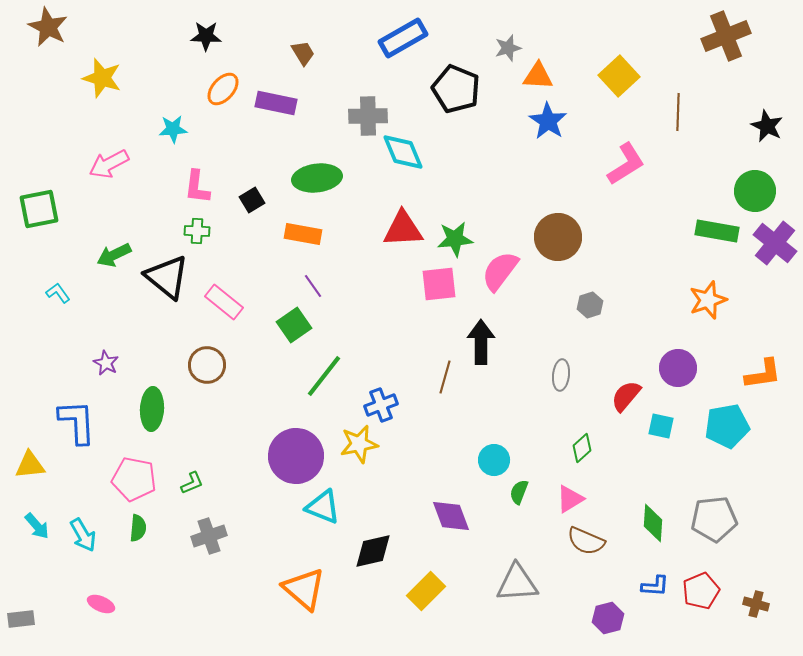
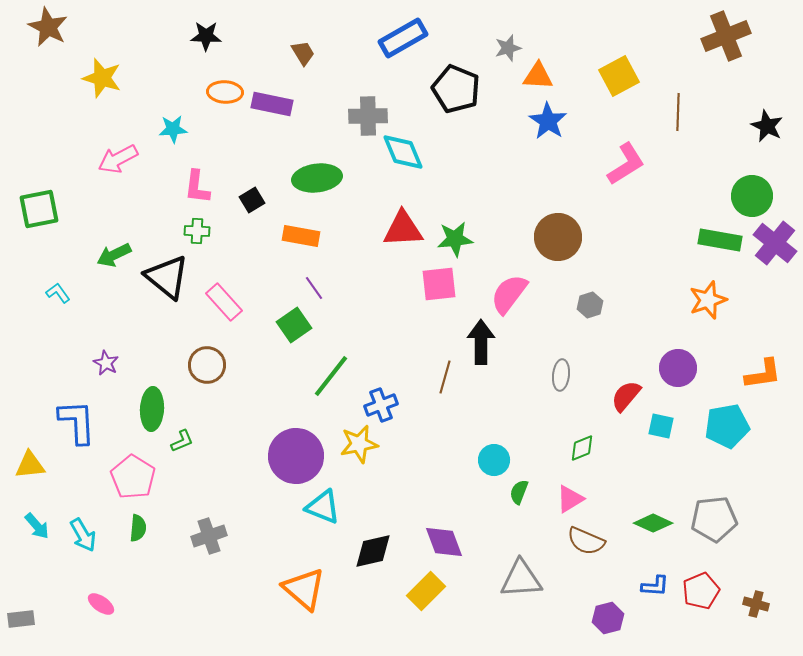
yellow square at (619, 76): rotated 15 degrees clockwise
orange ellipse at (223, 89): moved 2 px right, 3 px down; rotated 52 degrees clockwise
purple rectangle at (276, 103): moved 4 px left, 1 px down
pink arrow at (109, 164): moved 9 px right, 5 px up
green circle at (755, 191): moved 3 px left, 5 px down
green rectangle at (717, 231): moved 3 px right, 9 px down
orange rectangle at (303, 234): moved 2 px left, 2 px down
pink semicircle at (500, 271): moved 9 px right, 23 px down
purple line at (313, 286): moved 1 px right, 2 px down
pink rectangle at (224, 302): rotated 9 degrees clockwise
green line at (324, 376): moved 7 px right
green diamond at (582, 448): rotated 20 degrees clockwise
pink pentagon at (134, 479): moved 1 px left, 2 px up; rotated 21 degrees clockwise
green L-shape at (192, 483): moved 10 px left, 42 px up
purple diamond at (451, 516): moved 7 px left, 26 px down
green diamond at (653, 523): rotated 69 degrees counterclockwise
gray triangle at (517, 583): moved 4 px right, 4 px up
pink ellipse at (101, 604): rotated 12 degrees clockwise
